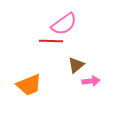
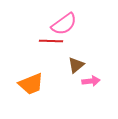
orange trapezoid: moved 2 px right, 1 px up
